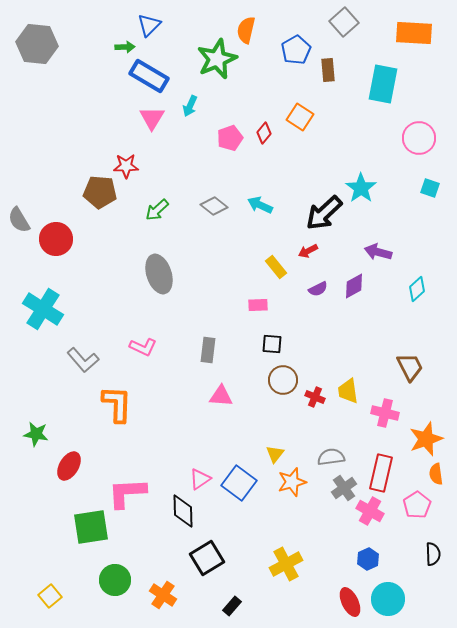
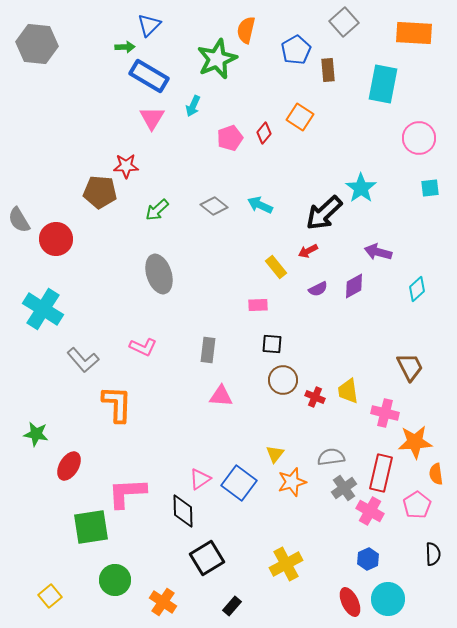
cyan arrow at (190, 106): moved 3 px right
cyan square at (430, 188): rotated 24 degrees counterclockwise
orange star at (426, 439): moved 11 px left, 3 px down; rotated 16 degrees clockwise
orange cross at (163, 595): moved 7 px down
